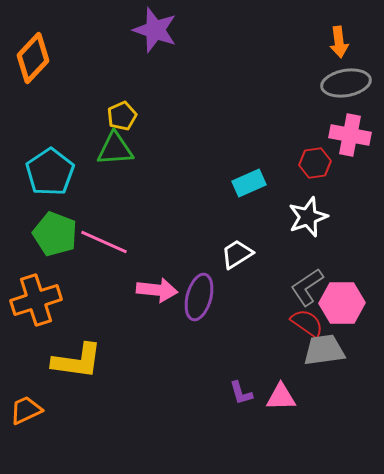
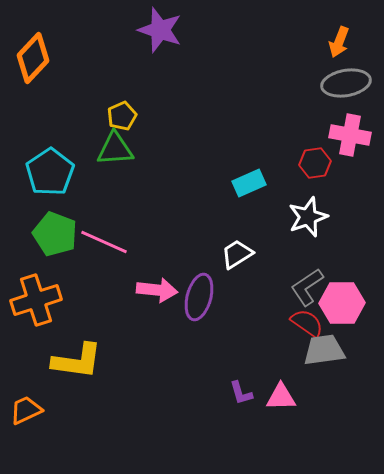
purple star: moved 5 px right
orange arrow: rotated 28 degrees clockwise
